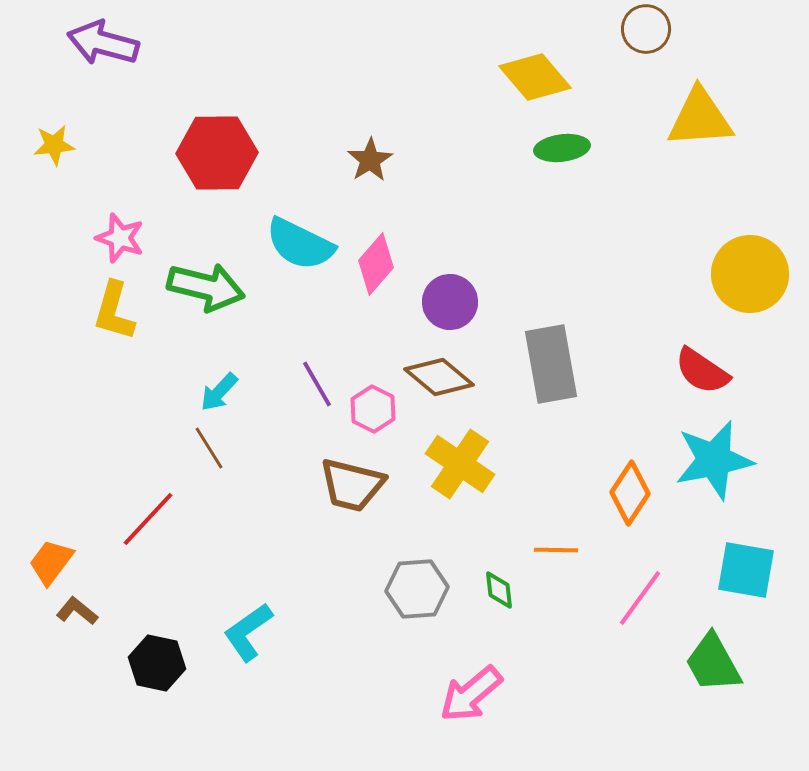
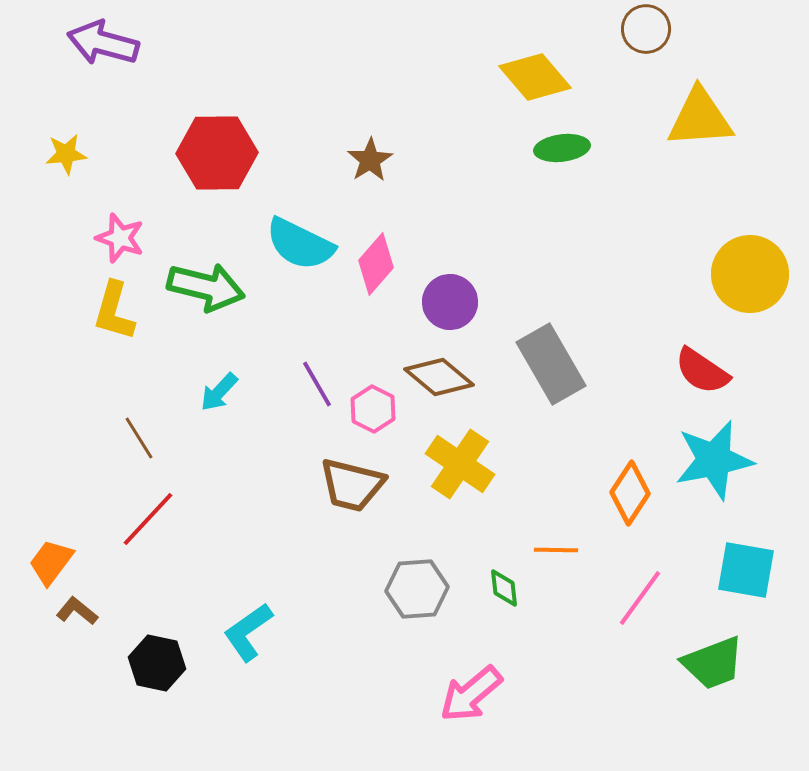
yellow star: moved 12 px right, 9 px down
gray rectangle: rotated 20 degrees counterclockwise
brown line: moved 70 px left, 10 px up
green diamond: moved 5 px right, 2 px up
green trapezoid: rotated 82 degrees counterclockwise
